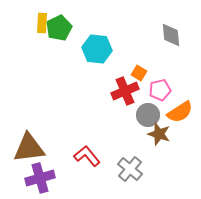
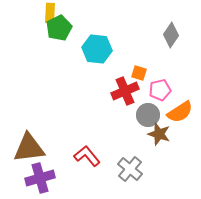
yellow rectangle: moved 8 px right, 10 px up
gray diamond: rotated 40 degrees clockwise
orange square: rotated 14 degrees counterclockwise
